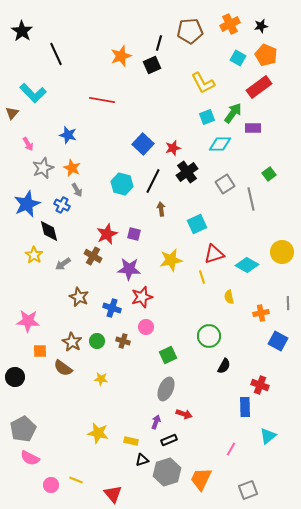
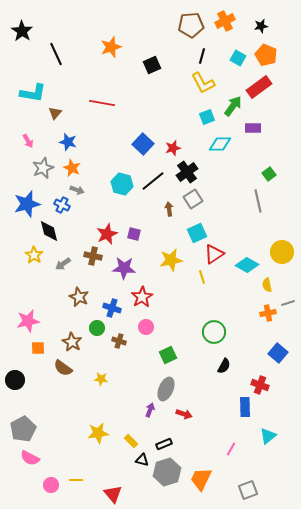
orange cross at (230, 24): moved 5 px left, 3 px up
brown pentagon at (190, 31): moved 1 px right, 6 px up
black line at (159, 43): moved 43 px right, 13 px down
orange star at (121, 56): moved 10 px left, 9 px up
cyan L-shape at (33, 93): rotated 36 degrees counterclockwise
red line at (102, 100): moved 3 px down
brown triangle at (12, 113): moved 43 px right
green arrow at (233, 113): moved 7 px up
blue star at (68, 135): moved 7 px down
pink arrow at (28, 144): moved 3 px up
black line at (153, 181): rotated 25 degrees clockwise
gray square at (225, 184): moved 32 px left, 15 px down
gray arrow at (77, 190): rotated 40 degrees counterclockwise
gray line at (251, 199): moved 7 px right, 2 px down
blue star at (27, 204): rotated 8 degrees clockwise
brown arrow at (161, 209): moved 8 px right
cyan square at (197, 224): moved 9 px down
red triangle at (214, 254): rotated 15 degrees counterclockwise
brown cross at (93, 256): rotated 18 degrees counterclockwise
purple star at (129, 269): moved 5 px left, 1 px up
red star at (142, 297): rotated 15 degrees counterclockwise
yellow semicircle at (229, 297): moved 38 px right, 12 px up
gray line at (288, 303): rotated 72 degrees clockwise
orange cross at (261, 313): moved 7 px right
pink star at (28, 321): rotated 15 degrees counterclockwise
green circle at (209, 336): moved 5 px right, 4 px up
green circle at (97, 341): moved 13 px up
brown cross at (123, 341): moved 4 px left
blue square at (278, 341): moved 12 px down; rotated 12 degrees clockwise
orange square at (40, 351): moved 2 px left, 3 px up
black circle at (15, 377): moved 3 px down
purple arrow at (156, 422): moved 6 px left, 12 px up
yellow star at (98, 433): rotated 20 degrees counterclockwise
black rectangle at (169, 440): moved 5 px left, 4 px down
yellow rectangle at (131, 441): rotated 32 degrees clockwise
black triangle at (142, 460): rotated 32 degrees clockwise
yellow line at (76, 480): rotated 24 degrees counterclockwise
